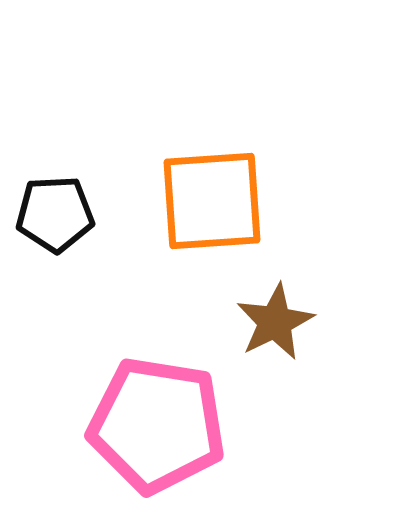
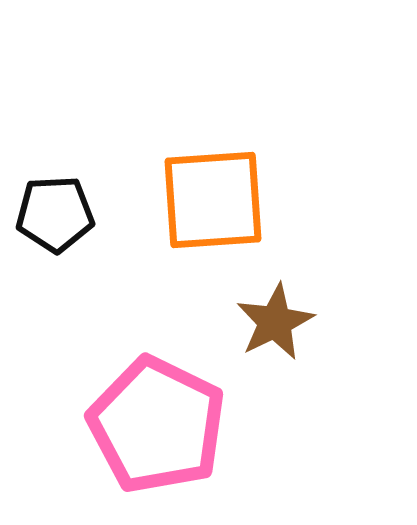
orange square: moved 1 px right, 1 px up
pink pentagon: rotated 17 degrees clockwise
